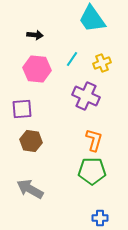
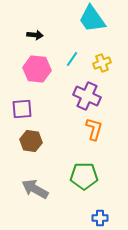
purple cross: moved 1 px right
orange L-shape: moved 11 px up
green pentagon: moved 8 px left, 5 px down
gray arrow: moved 5 px right
